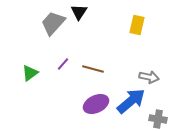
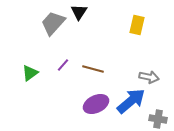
purple line: moved 1 px down
